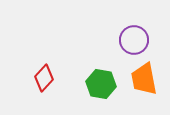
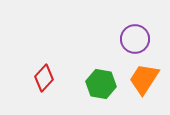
purple circle: moved 1 px right, 1 px up
orange trapezoid: rotated 44 degrees clockwise
